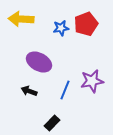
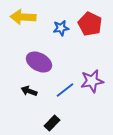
yellow arrow: moved 2 px right, 2 px up
red pentagon: moved 4 px right; rotated 25 degrees counterclockwise
blue line: rotated 30 degrees clockwise
